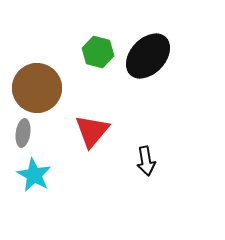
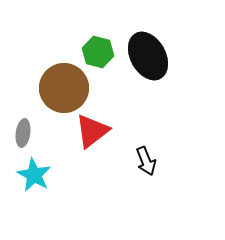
black ellipse: rotated 72 degrees counterclockwise
brown circle: moved 27 px right
red triangle: rotated 12 degrees clockwise
black arrow: rotated 12 degrees counterclockwise
